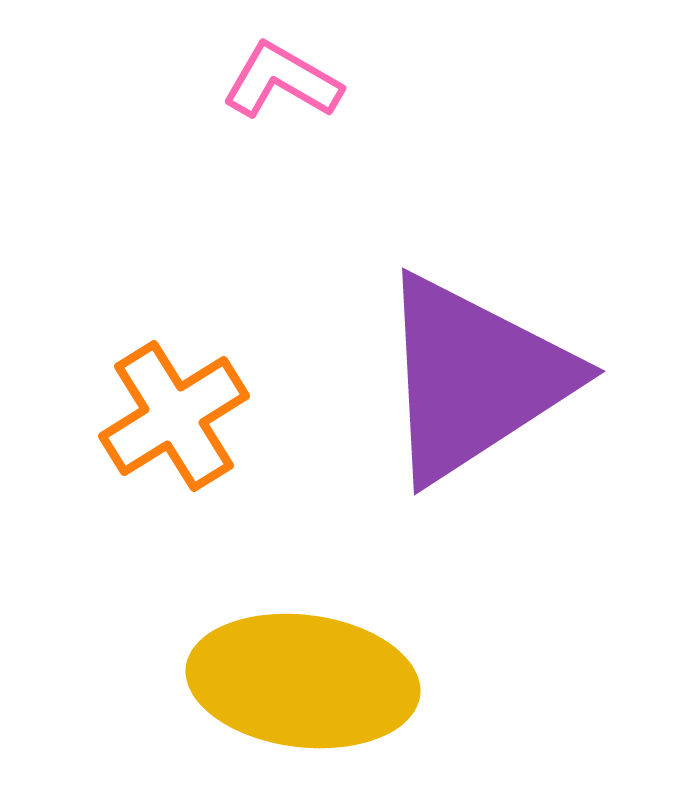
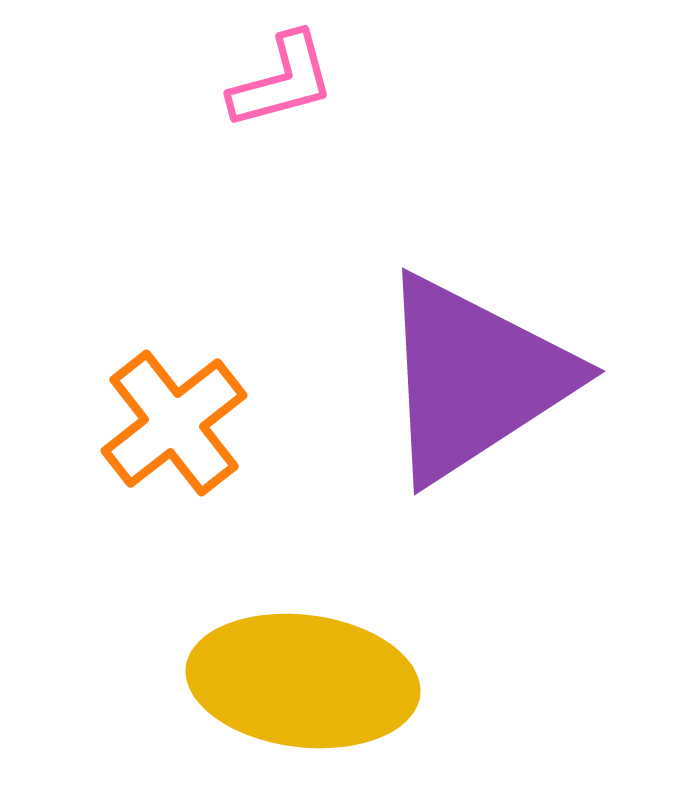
pink L-shape: rotated 135 degrees clockwise
orange cross: moved 7 px down; rotated 6 degrees counterclockwise
